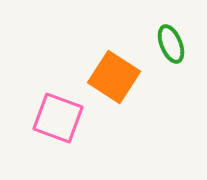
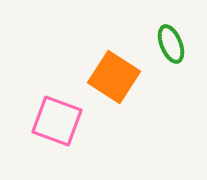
pink square: moved 1 px left, 3 px down
